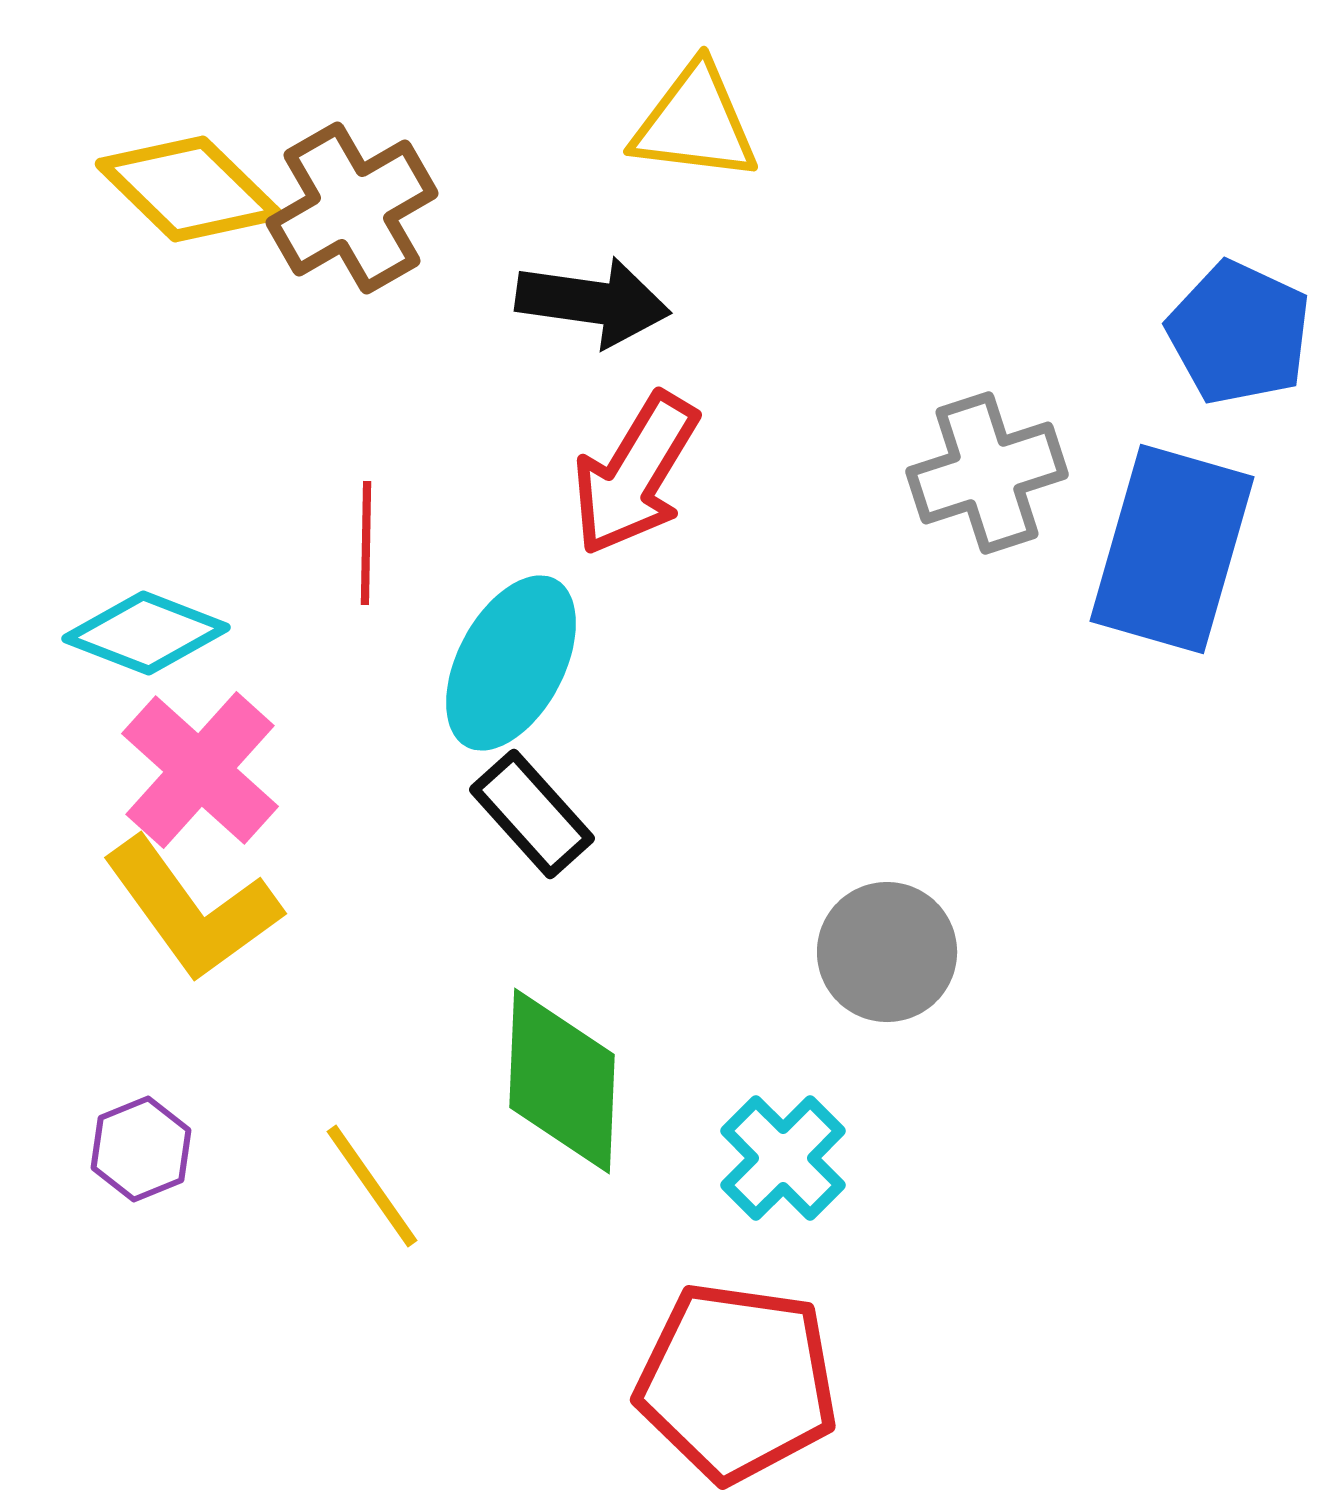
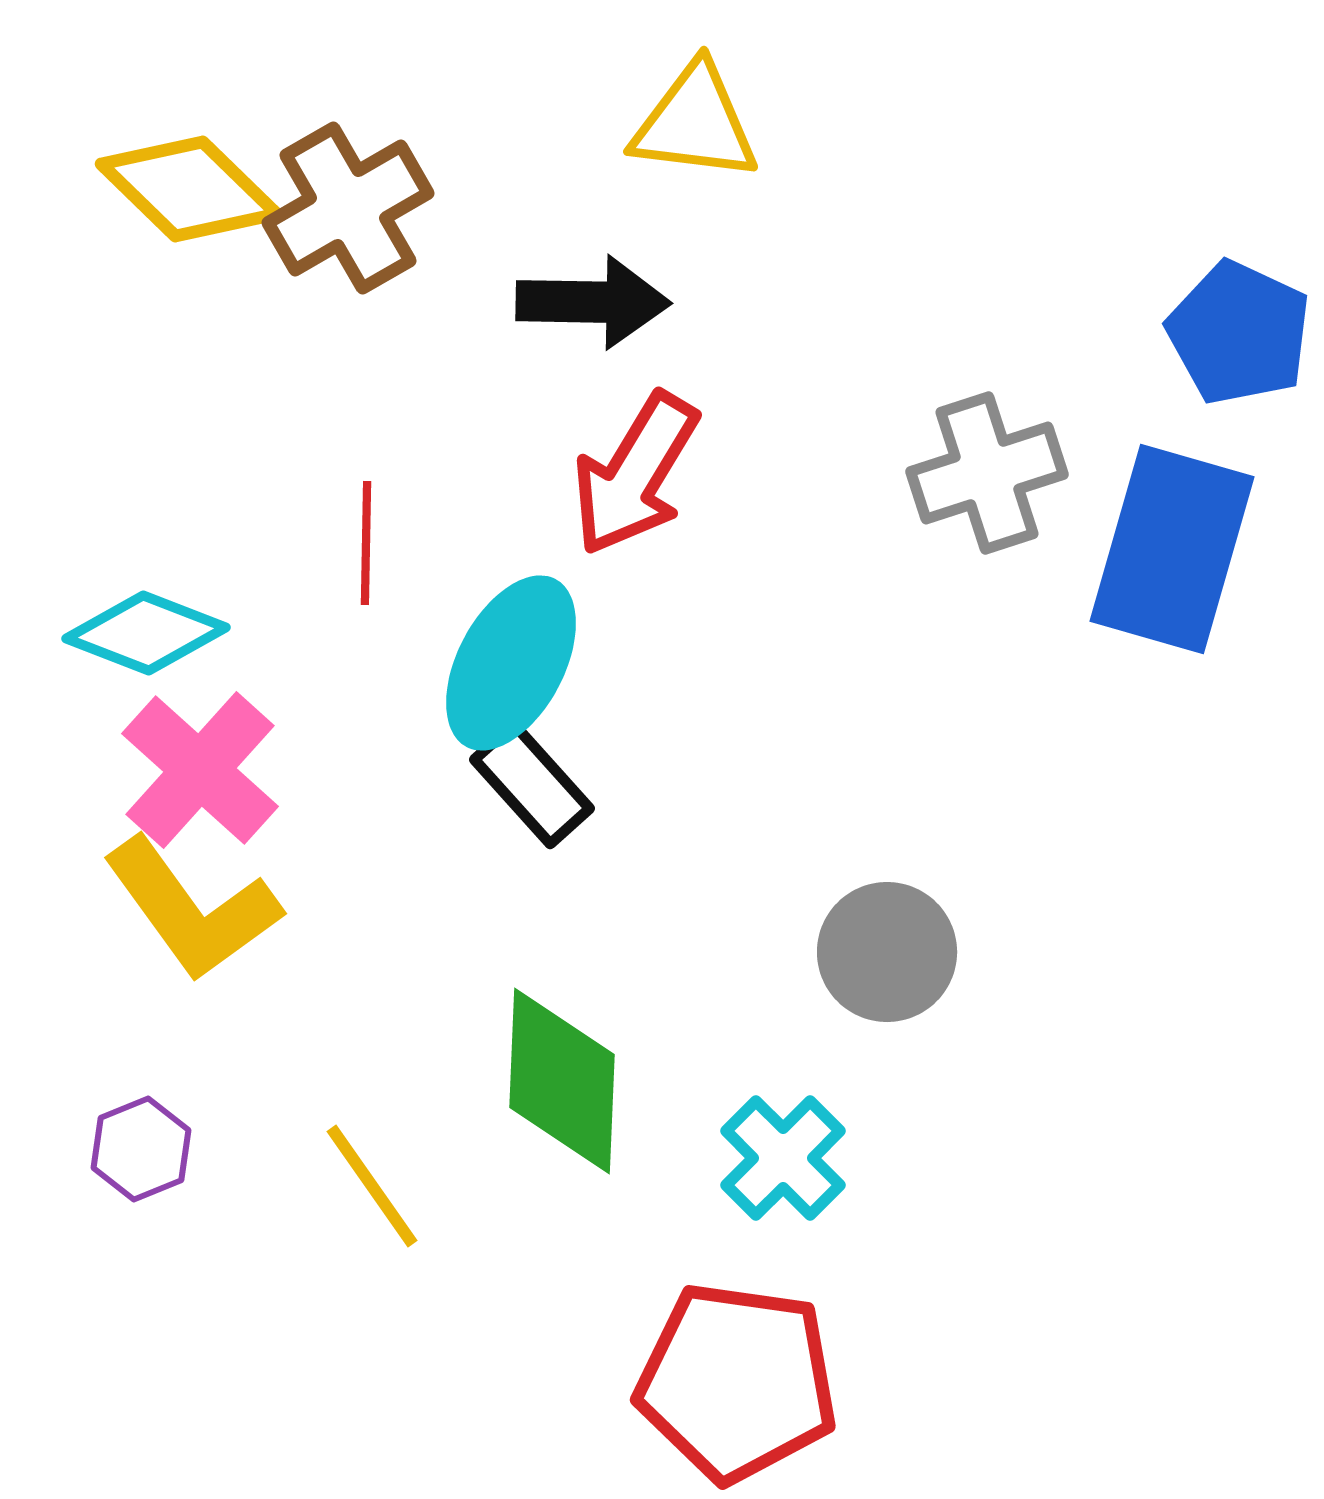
brown cross: moved 4 px left
black arrow: rotated 7 degrees counterclockwise
black rectangle: moved 30 px up
